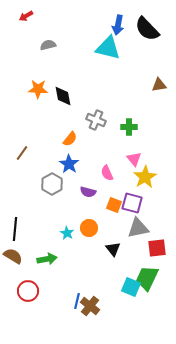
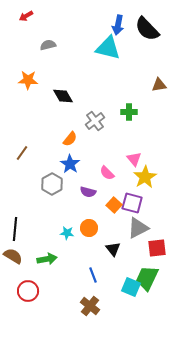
orange star: moved 10 px left, 9 px up
black diamond: rotated 20 degrees counterclockwise
gray cross: moved 1 px left, 1 px down; rotated 30 degrees clockwise
green cross: moved 15 px up
blue star: moved 1 px right
pink semicircle: rotated 21 degrees counterclockwise
orange square: rotated 21 degrees clockwise
gray triangle: rotated 15 degrees counterclockwise
cyan star: rotated 24 degrees counterclockwise
blue line: moved 16 px right, 26 px up; rotated 35 degrees counterclockwise
